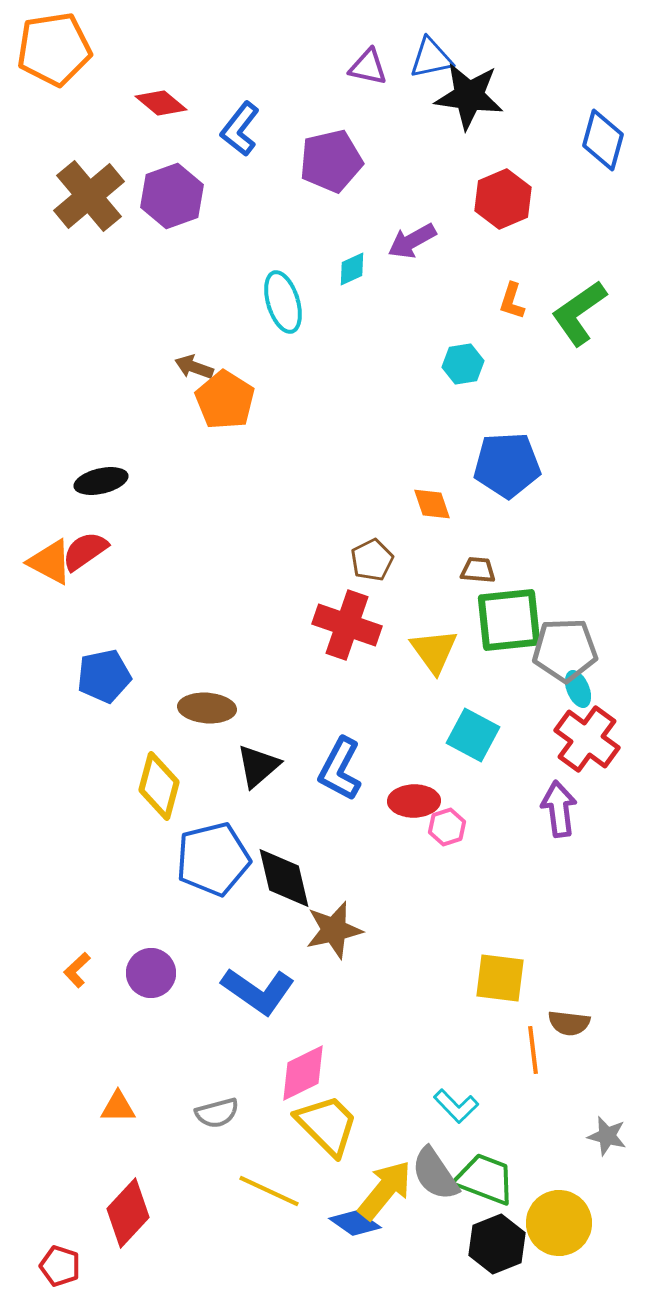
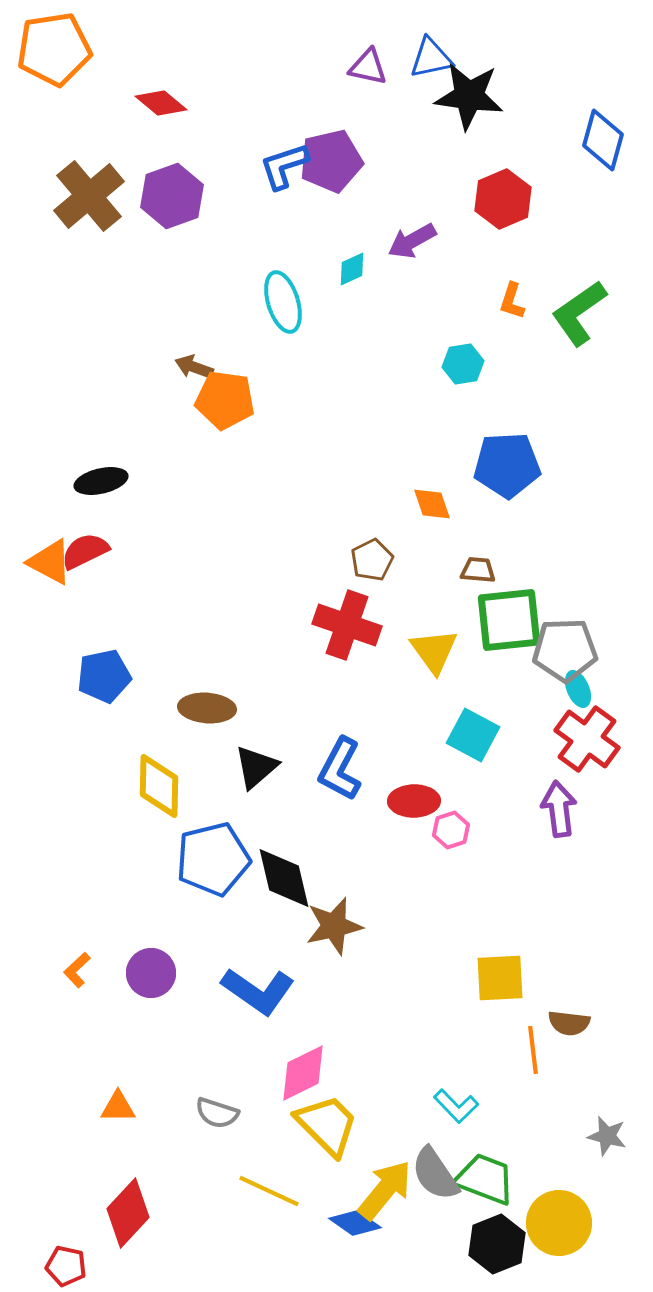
blue L-shape at (240, 129): moved 44 px right, 37 px down; rotated 34 degrees clockwise
orange pentagon at (225, 400): rotated 24 degrees counterclockwise
red semicircle at (85, 551): rotated 9 degrees clockwise
black triangle at (258, 766): moved 2 px left, 1 px down
yellow diamond at (159, 786): rotated 14 degrees counterclockwise
pink hexagon at (447, 827): moved 4 px right, 3 px down
brown star at (334, 930): moved 4 px up
yellow square at (500, 978): rotated 10 degrees counterclockwise
gray semicircle at (217, 1113): rotated 33 degrees clockwise
red pentagon at (60, 1266): moved 6 px right; rotated 6 degrees counterclockwise
